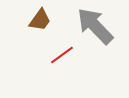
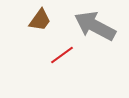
gray arrow: rotated 18 degrees counterclockwise
